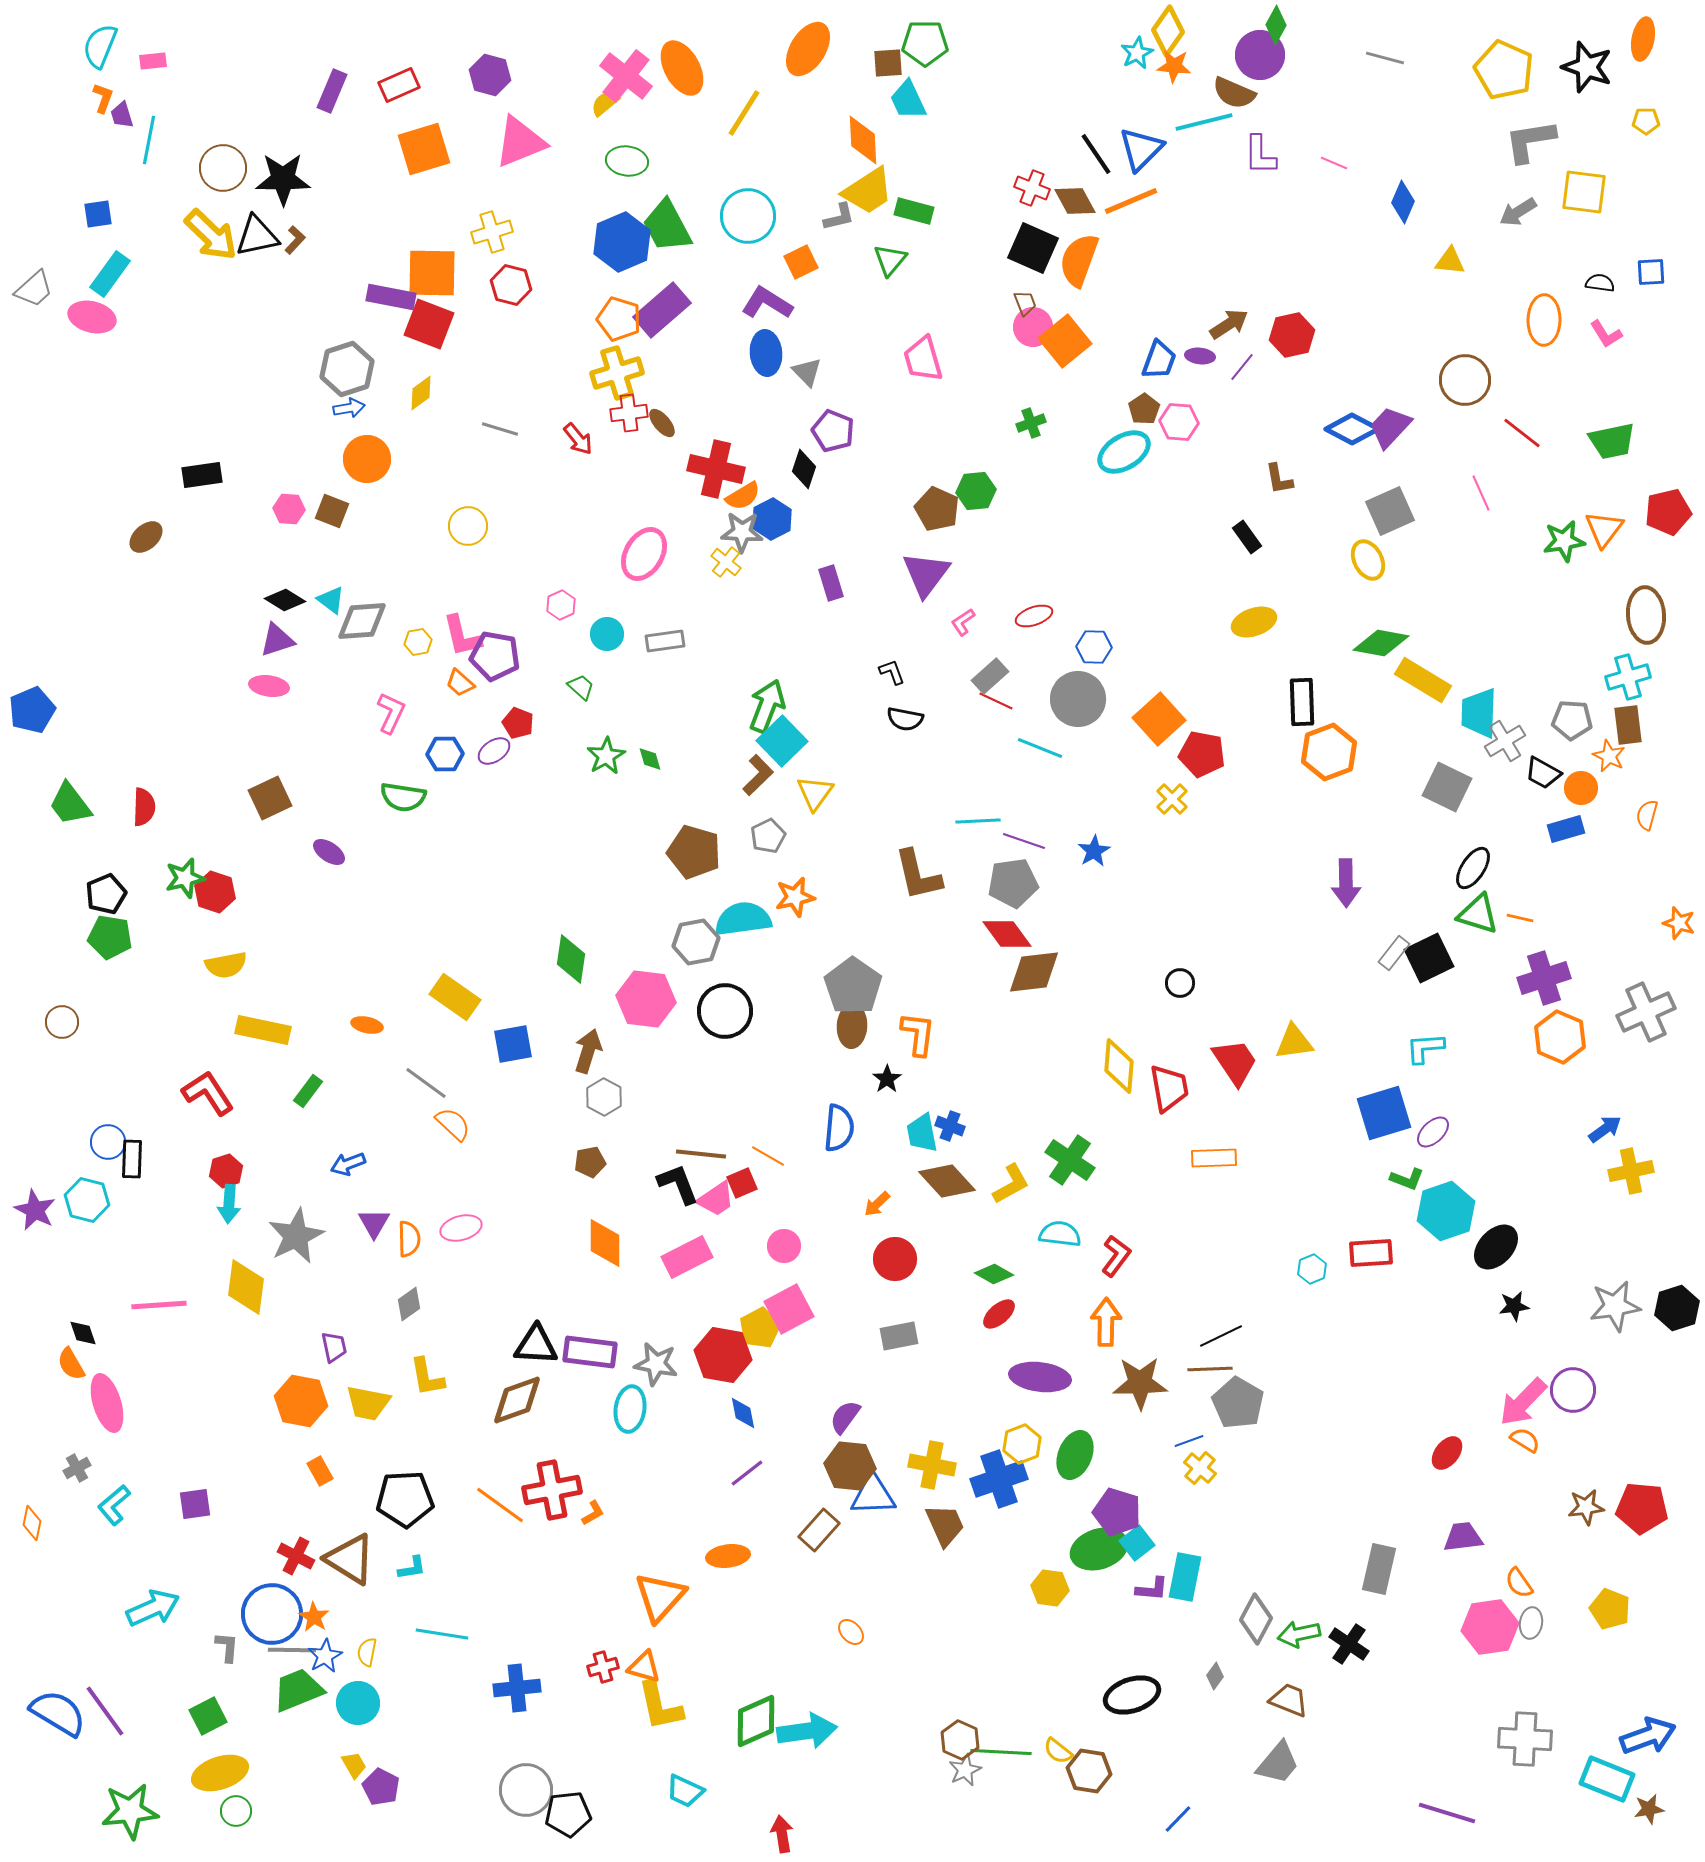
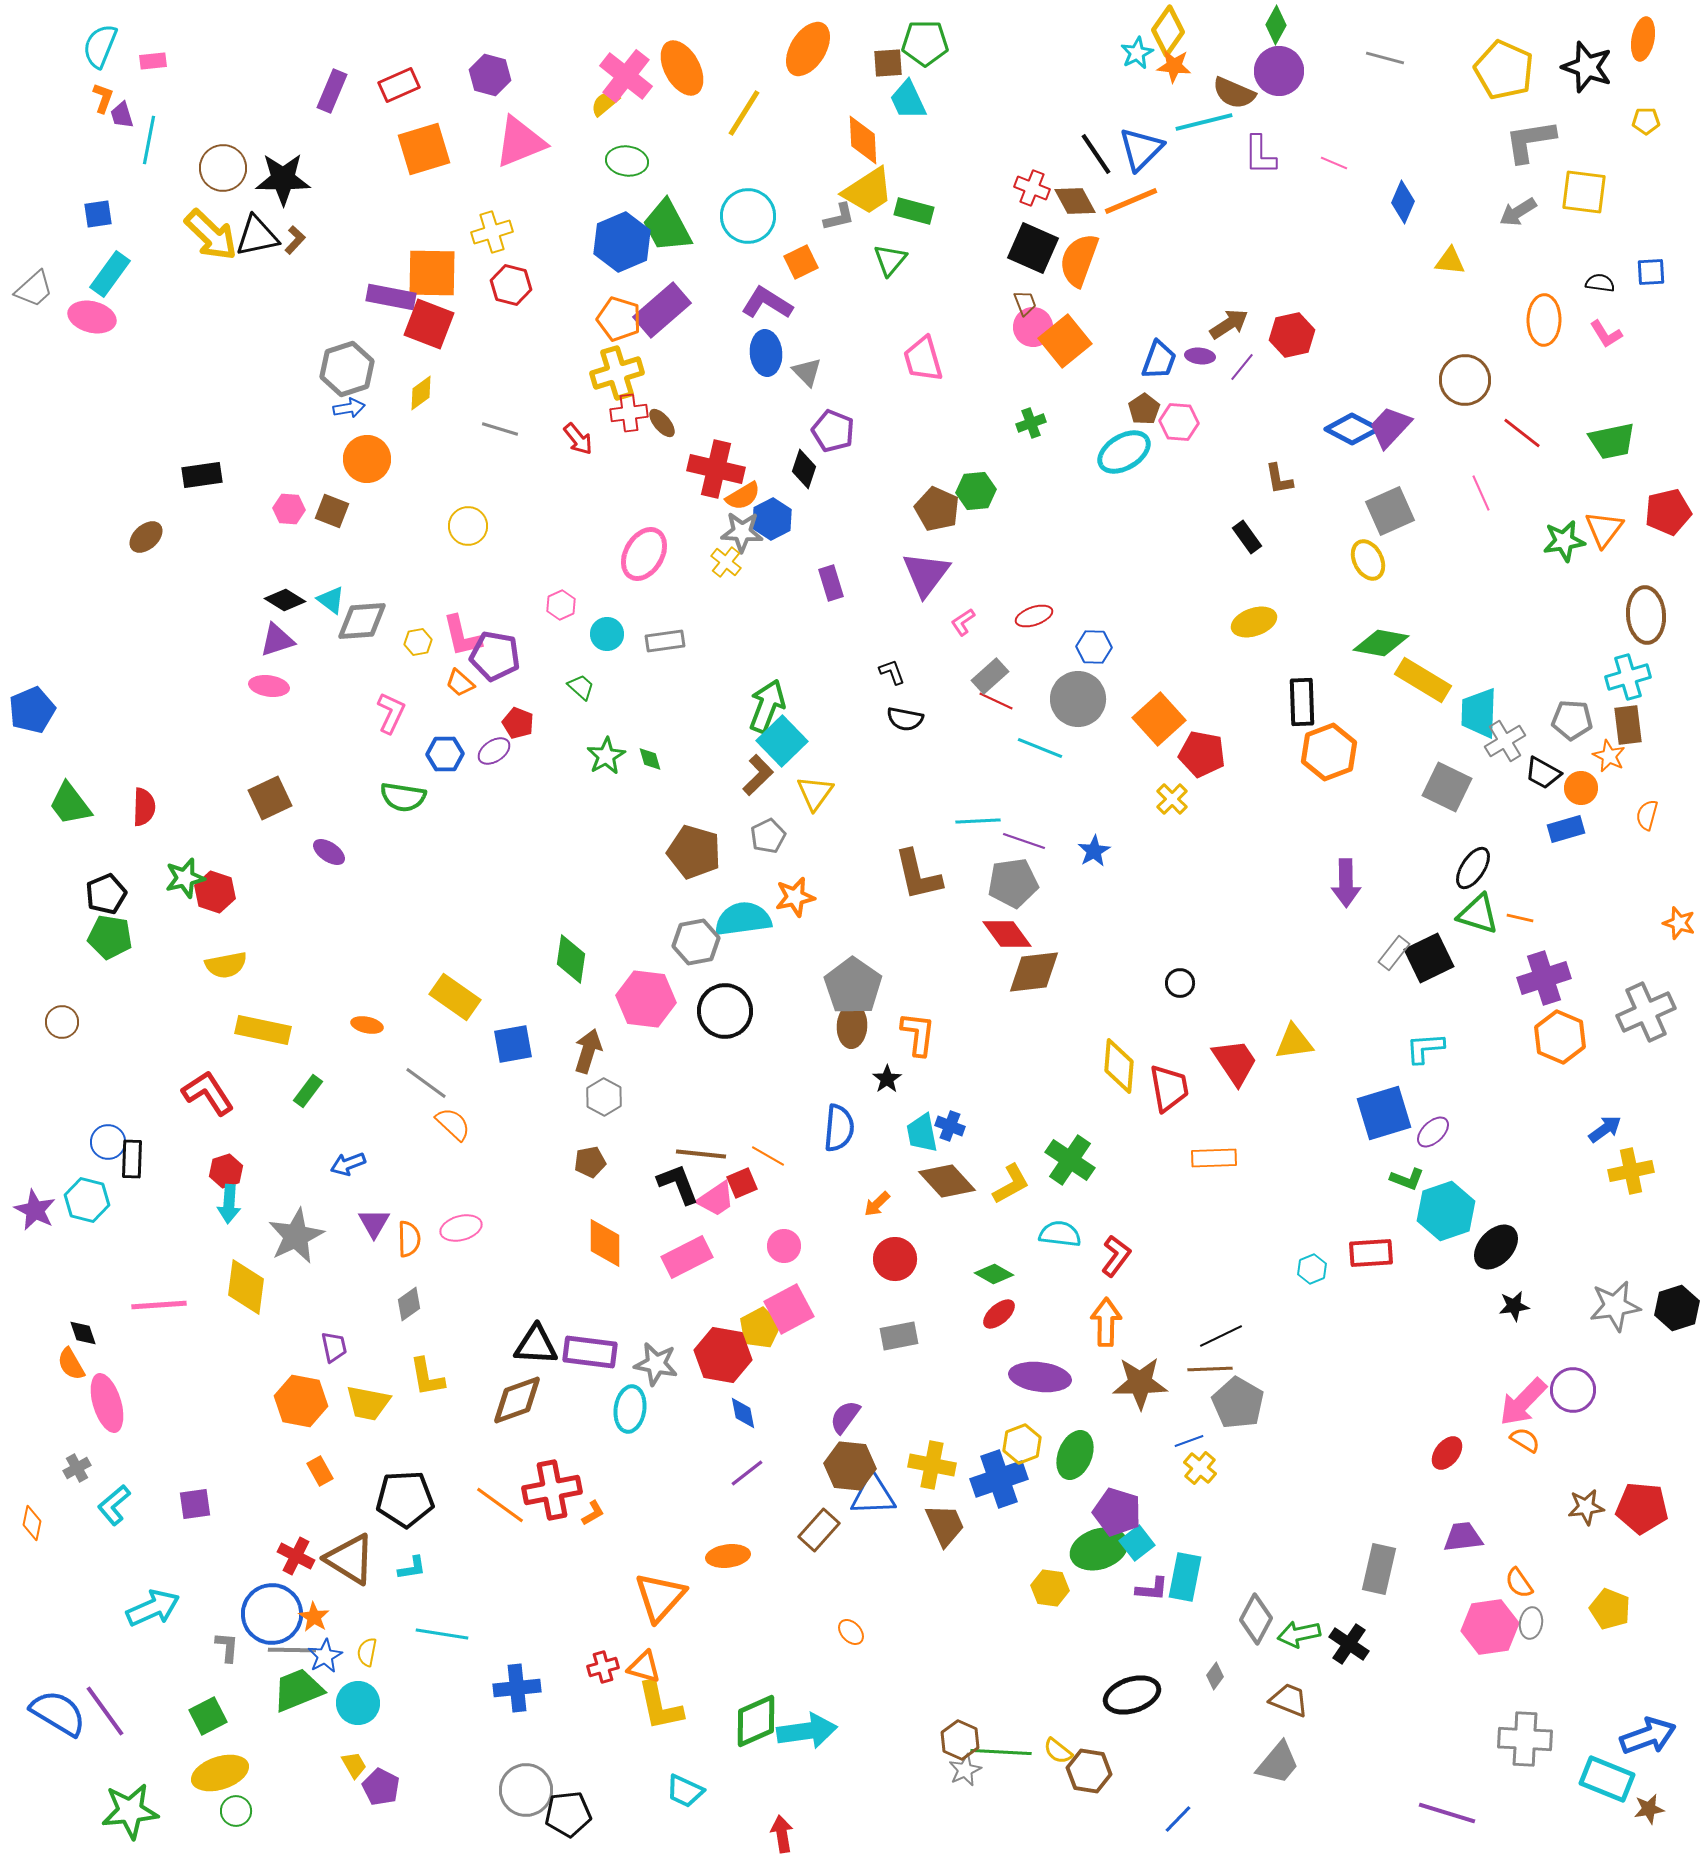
purple circle at (1260, 55): moved 19 px right, 16 px down
